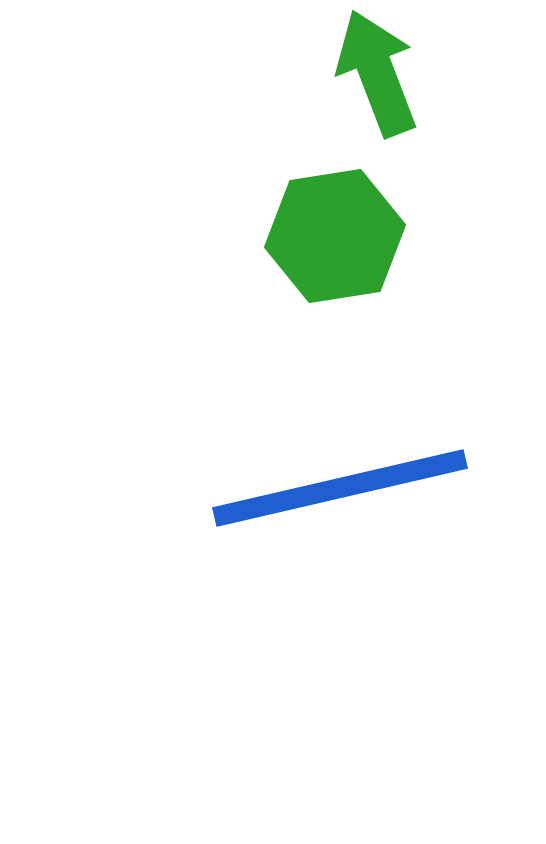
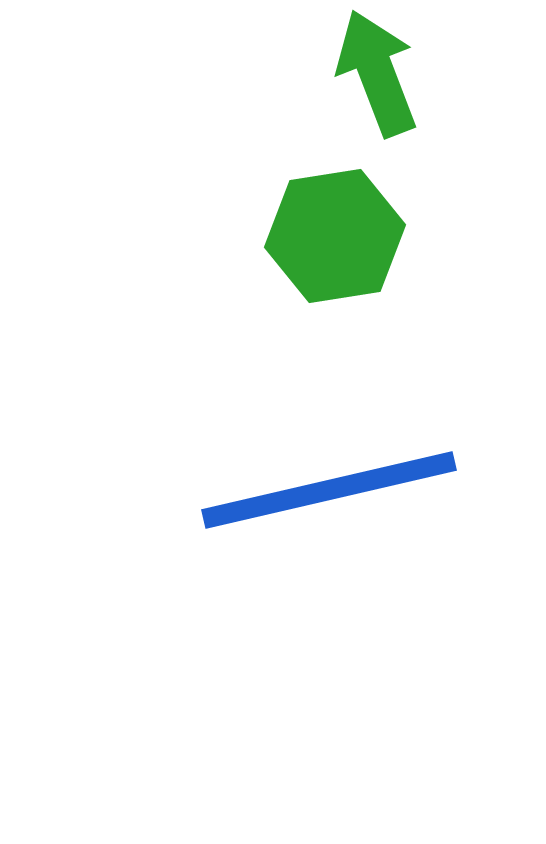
blue line: moved 11 px left, 2 px down
